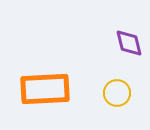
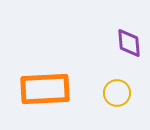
purple diamond: rotated 8 degrees clockwise
